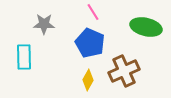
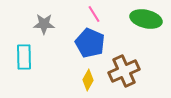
pink line: moved 1 px right, 2 px down
green ellipse: moved 8 px up
